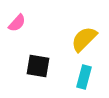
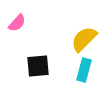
black square: rotated 15 degrees counterclockwise
cyan rectangle: moved 7 px up
